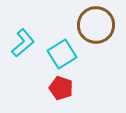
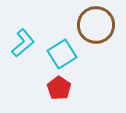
red pentagon: moved 2 px left; rotated 15 degrees clockwise
